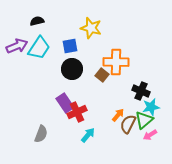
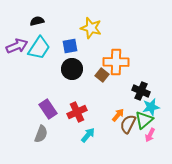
purple rectangle: moved 17 px left, 6 px down
pink arrow: rotated 32 degrees counterclockwise
